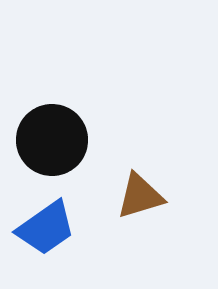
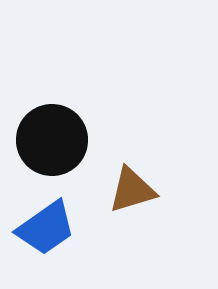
brown triangle: moved 8 px left, 6 px up
